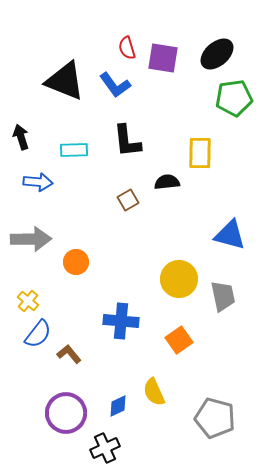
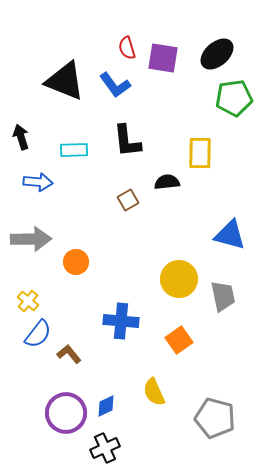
blue diamond: moved 12 px left
